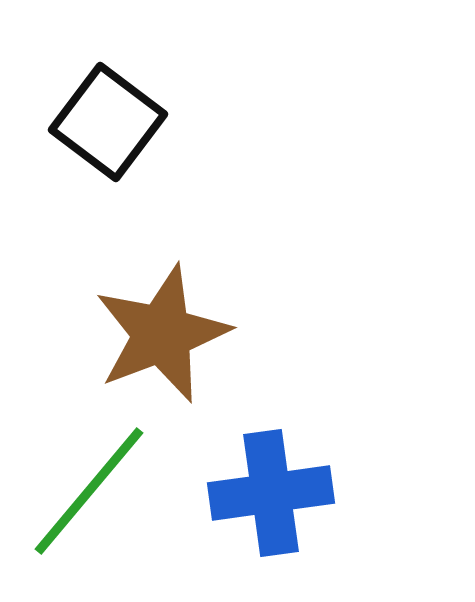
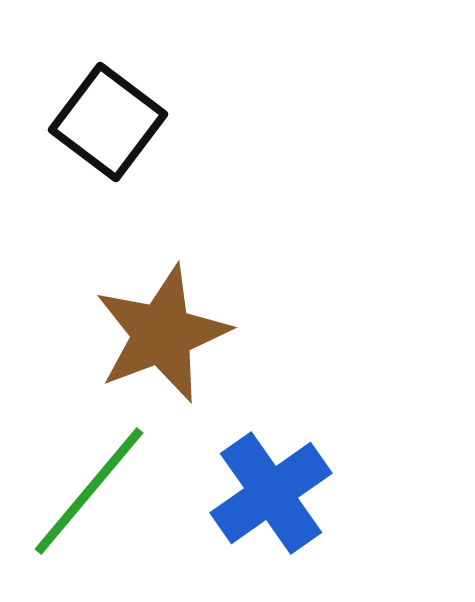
blue cross: rotated 27 degrees counterclockwise
